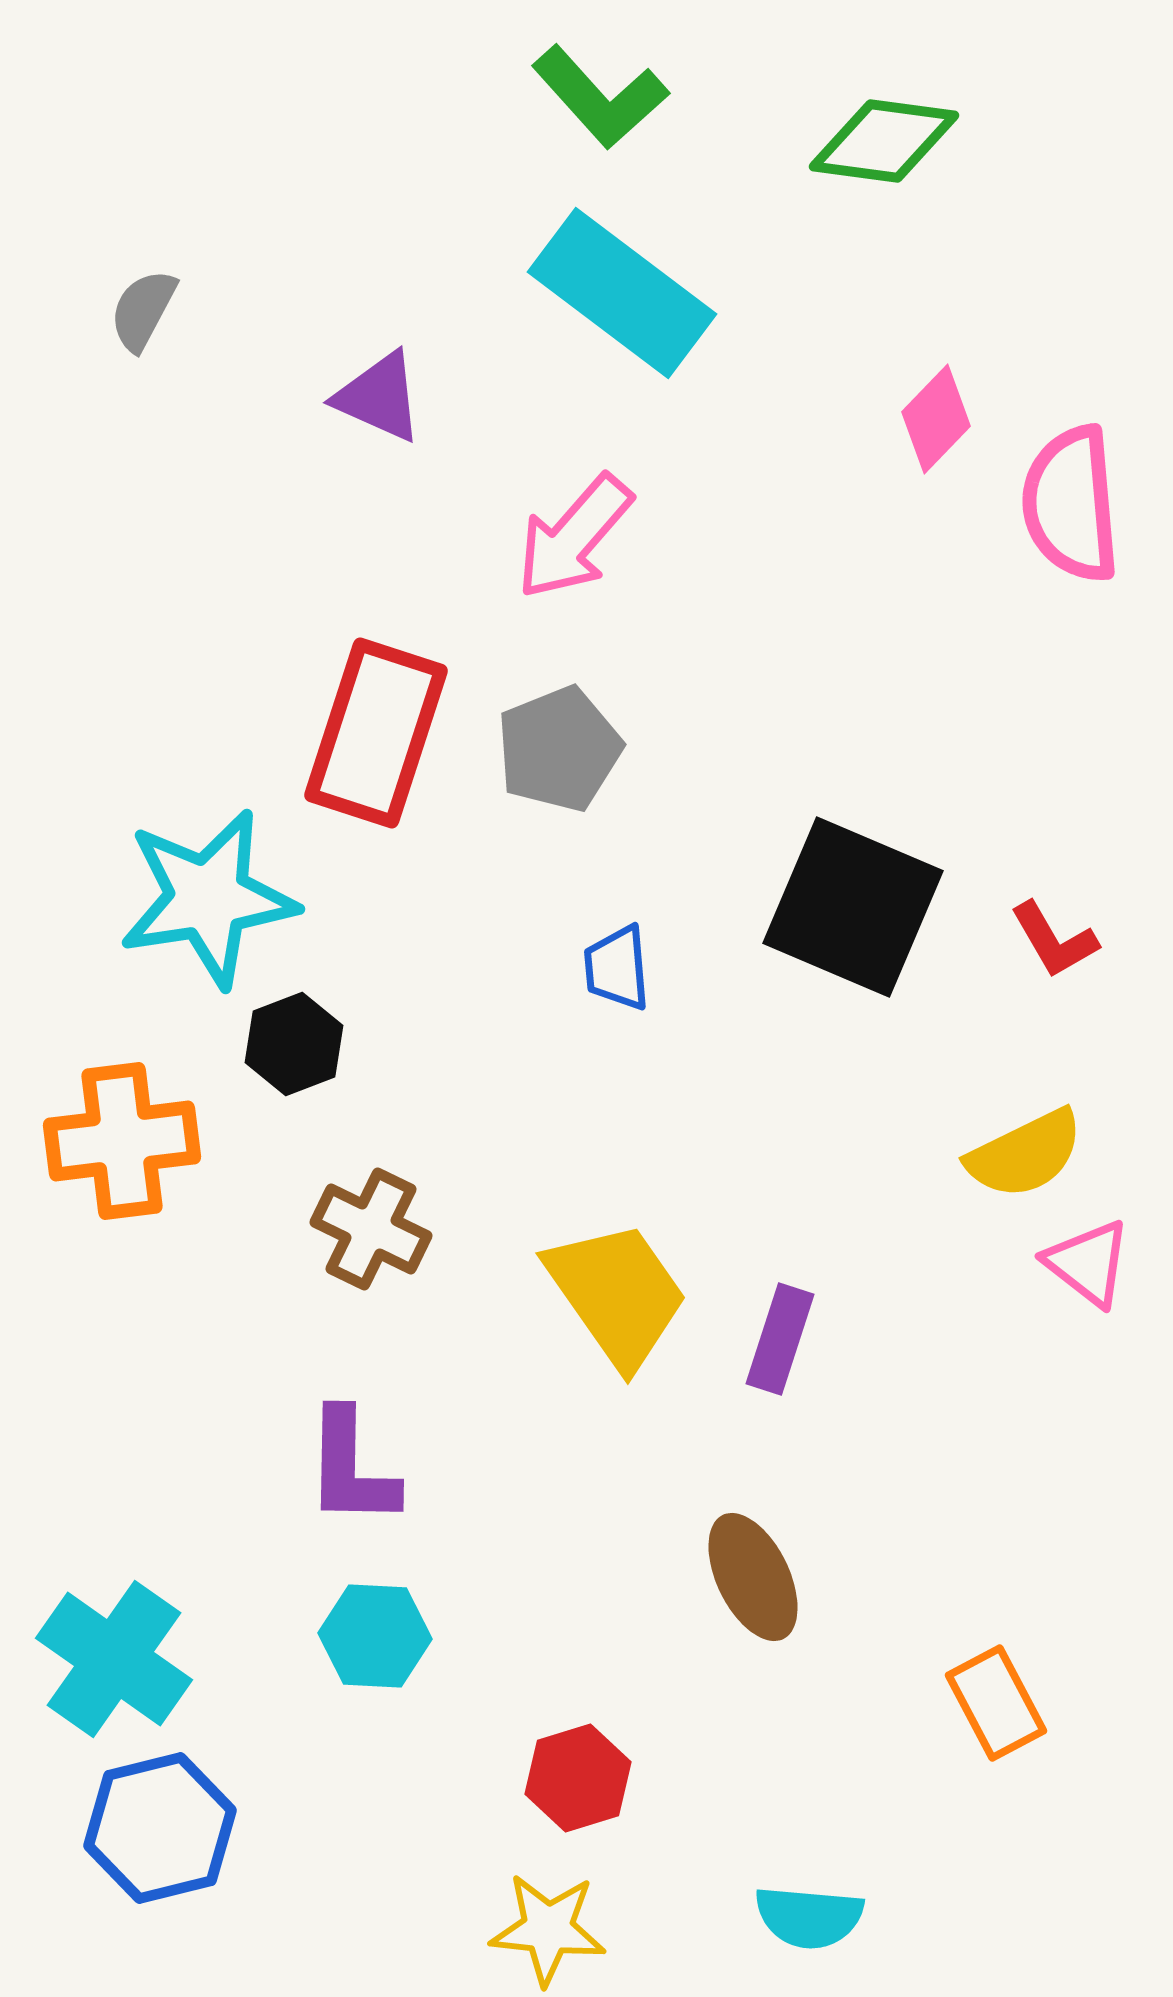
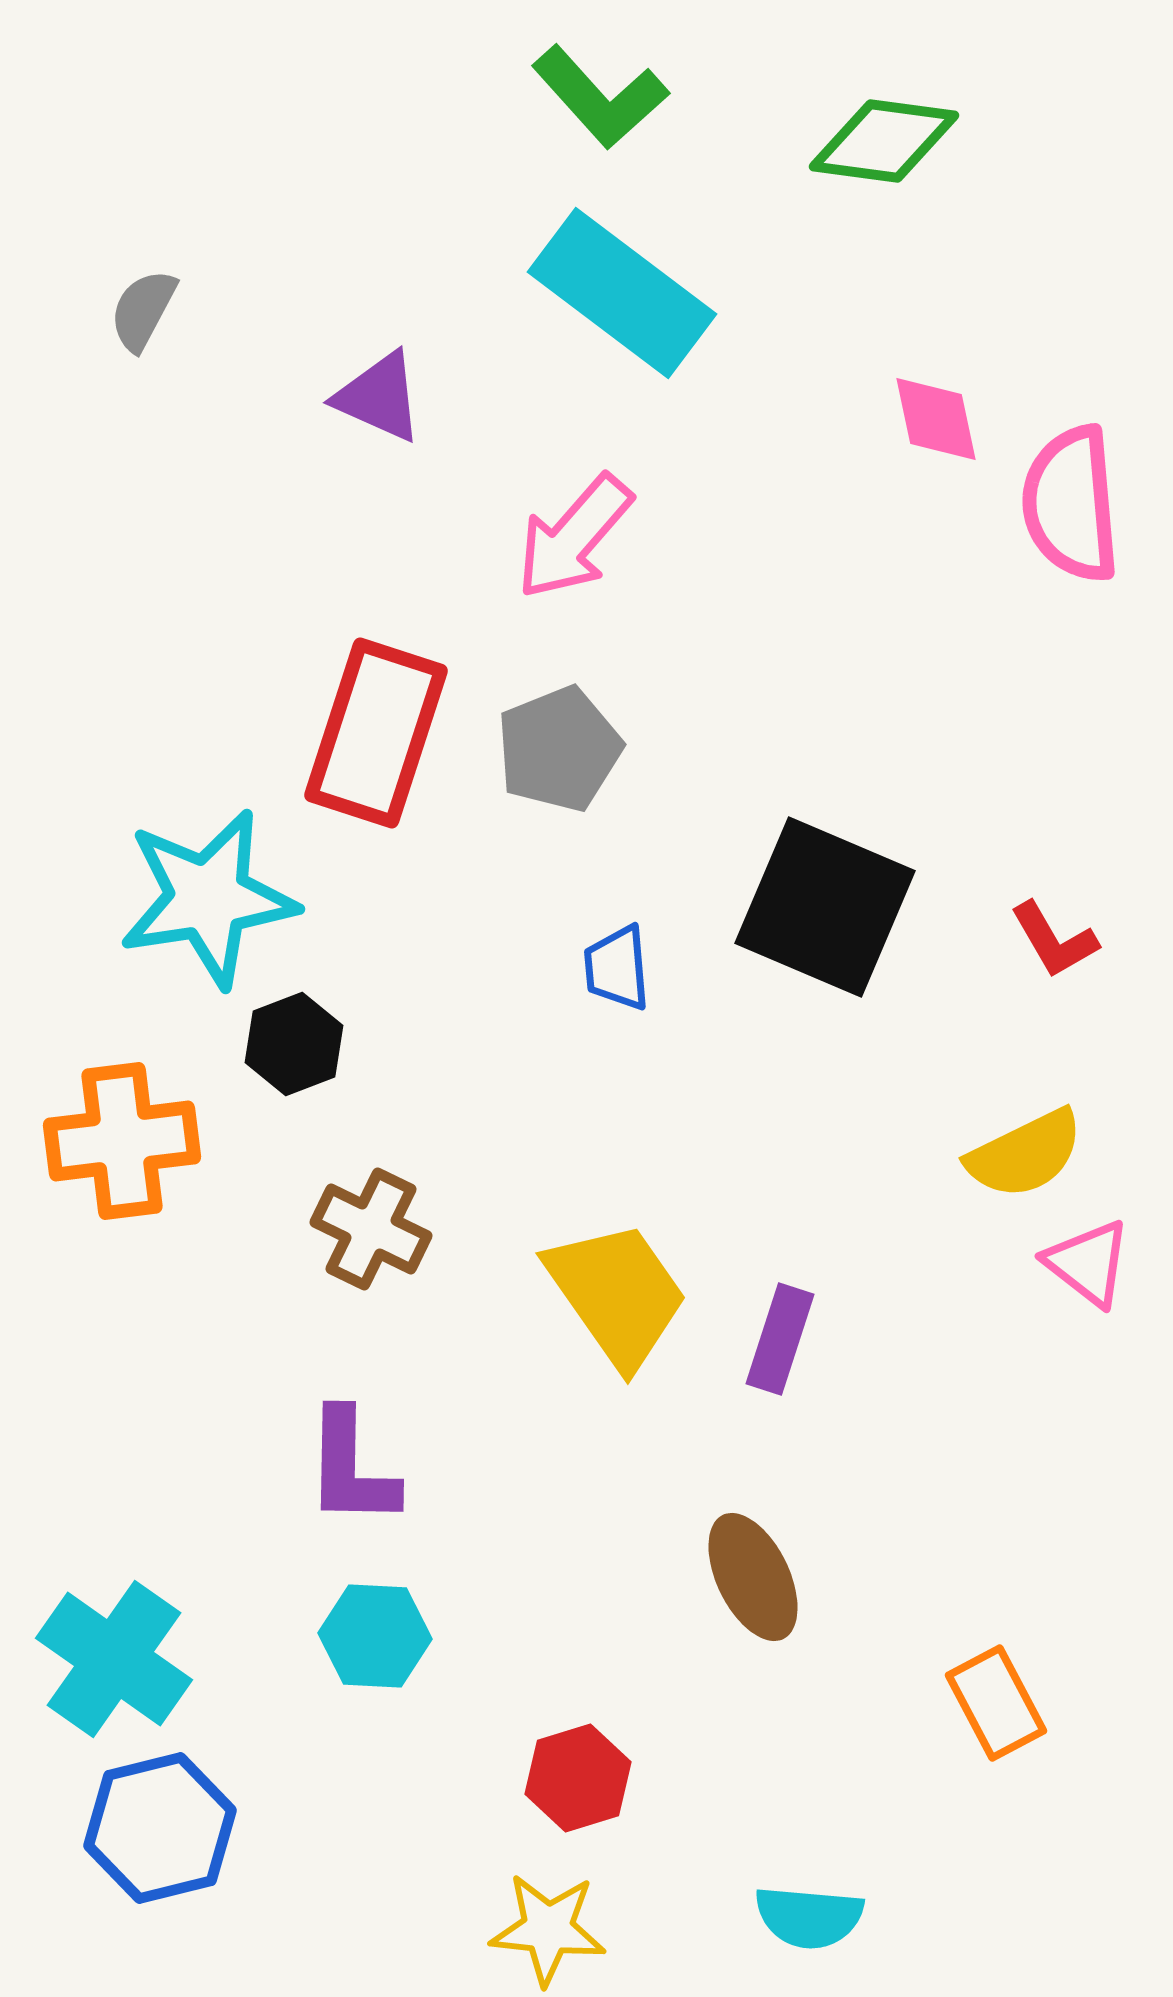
pink diamond: rotated 56 degrees counterclockwise
black square: moved 28 px left
